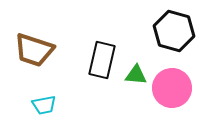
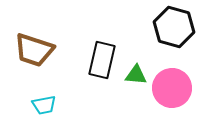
black hexagon: moved 4 px up
